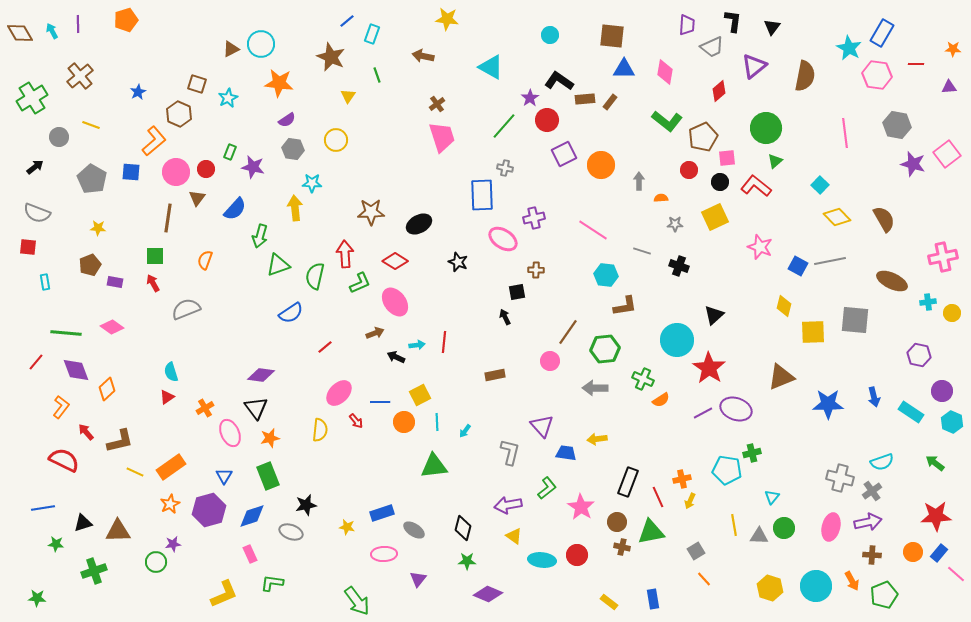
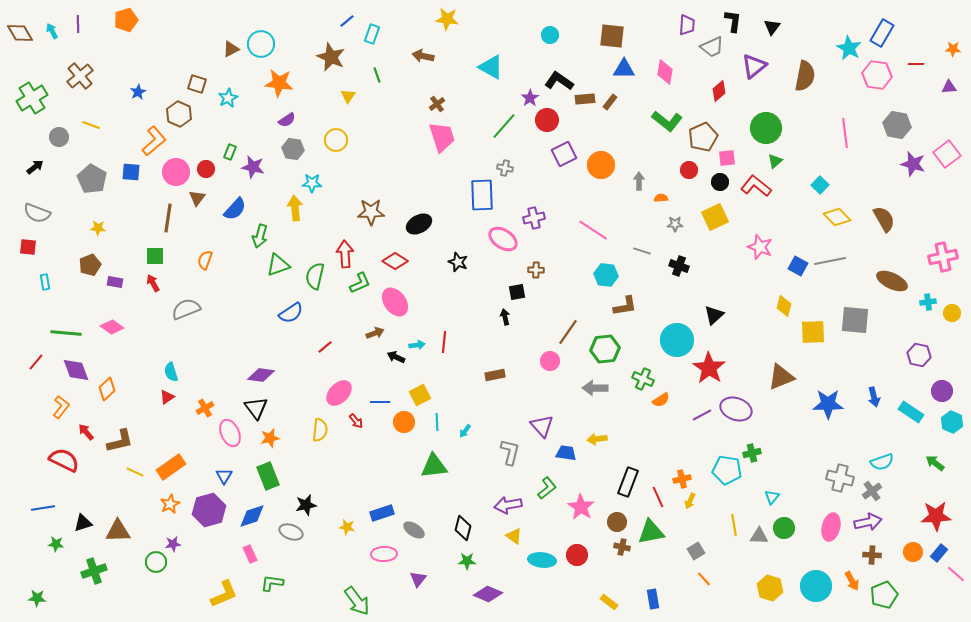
black arrow at (505, 317): rotated 14 degrees clockwise
purple line at (703, 413): moved 1 px left, 2 px down
